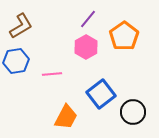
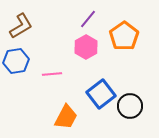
black circle: moved 3 px left, 6 px up
